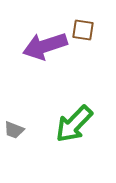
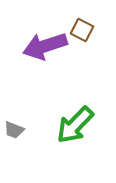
brown square: moved 1 px left; rotated 20 degrees clockwise
green arrow: moved 1 px right, 1 px down
